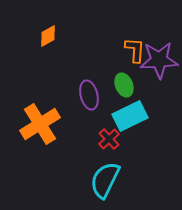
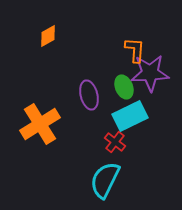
purple star: moved 9 px left, 13 px down
green ellipse: moved 2 px down
red cross: moved 6 px right, 3 px down; rotated 10 degrees counterclockwise
